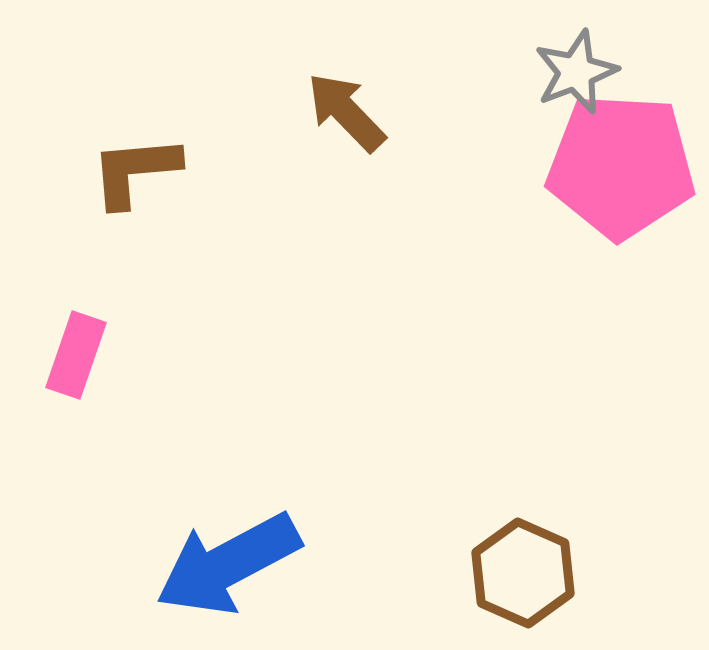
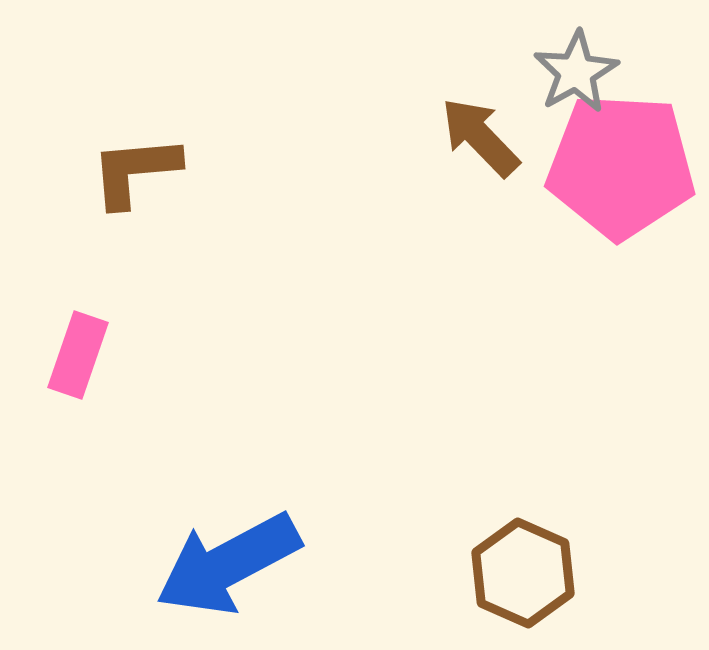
gray star: rotated 8 degrees counterclockwise
brown arrow: moved 134 px right, 25 px down
pink rectangle: moved 2 px right
